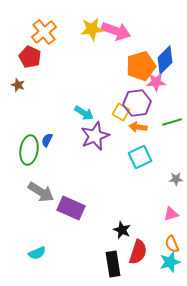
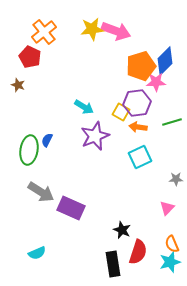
blue diamond: moved 1 px down
cyan arrow: moved 6 px up
pink triangle: moved 4 px left, 6 px up; rotated 28 degrees counterclockwise
